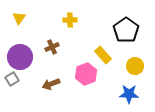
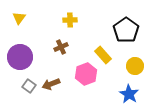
brown cross: moved 9 px right
gray square: moved 17 px right, 7 px down; rotated 24 degrees counterclockwise
blue star: rotated 30 degrees clockwise
